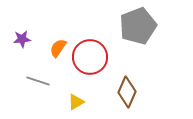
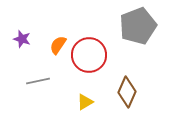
purple star: rotated 24 degrees clockwise
orange semicircle: moved 3 px up
red circle: moved 1 px left, 2 px up
gray line: rotated 30 degrees counterclockwise
yellow triangle: moved 9 px right
